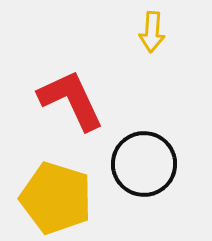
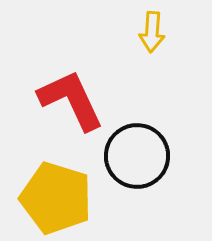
black circle: moved 7 px left, 8 px up
